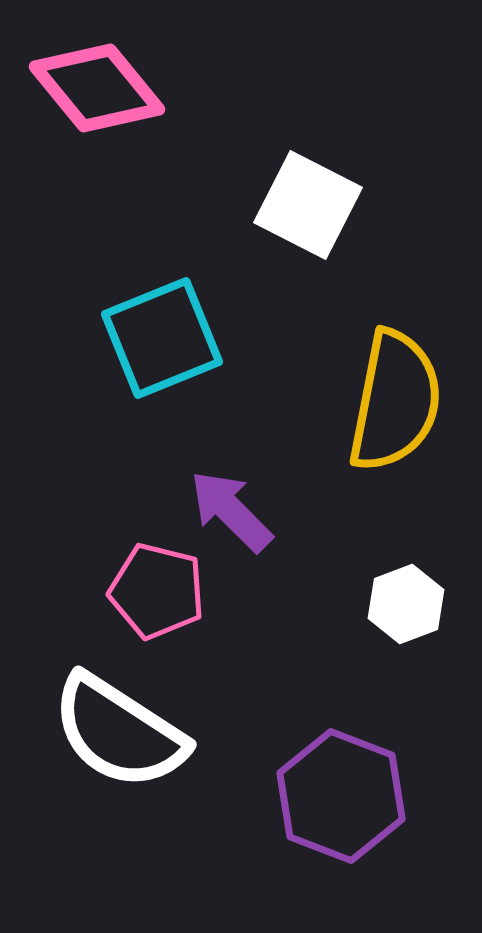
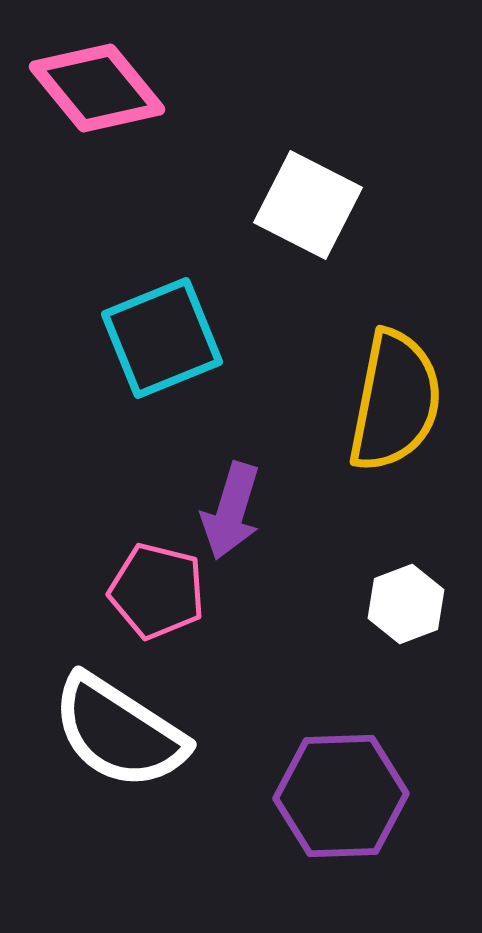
purple arrow: rotated 118 degrees counterclockwise
purple hexagon: rotated 23 degrees counterclockwise
